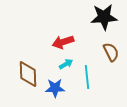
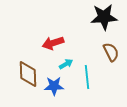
red arrow: moved 10 px left, 1 px down
blue star: moved 1 px left, 2 px up
